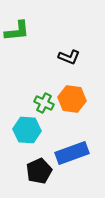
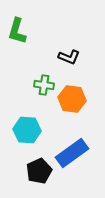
green L-shape: rotated 112 degrees clockwise
green cross: moved 18 px up; rotated 18 degrees counterclockwise
blue rectangle: rotated 16 degrees counterclockwise
